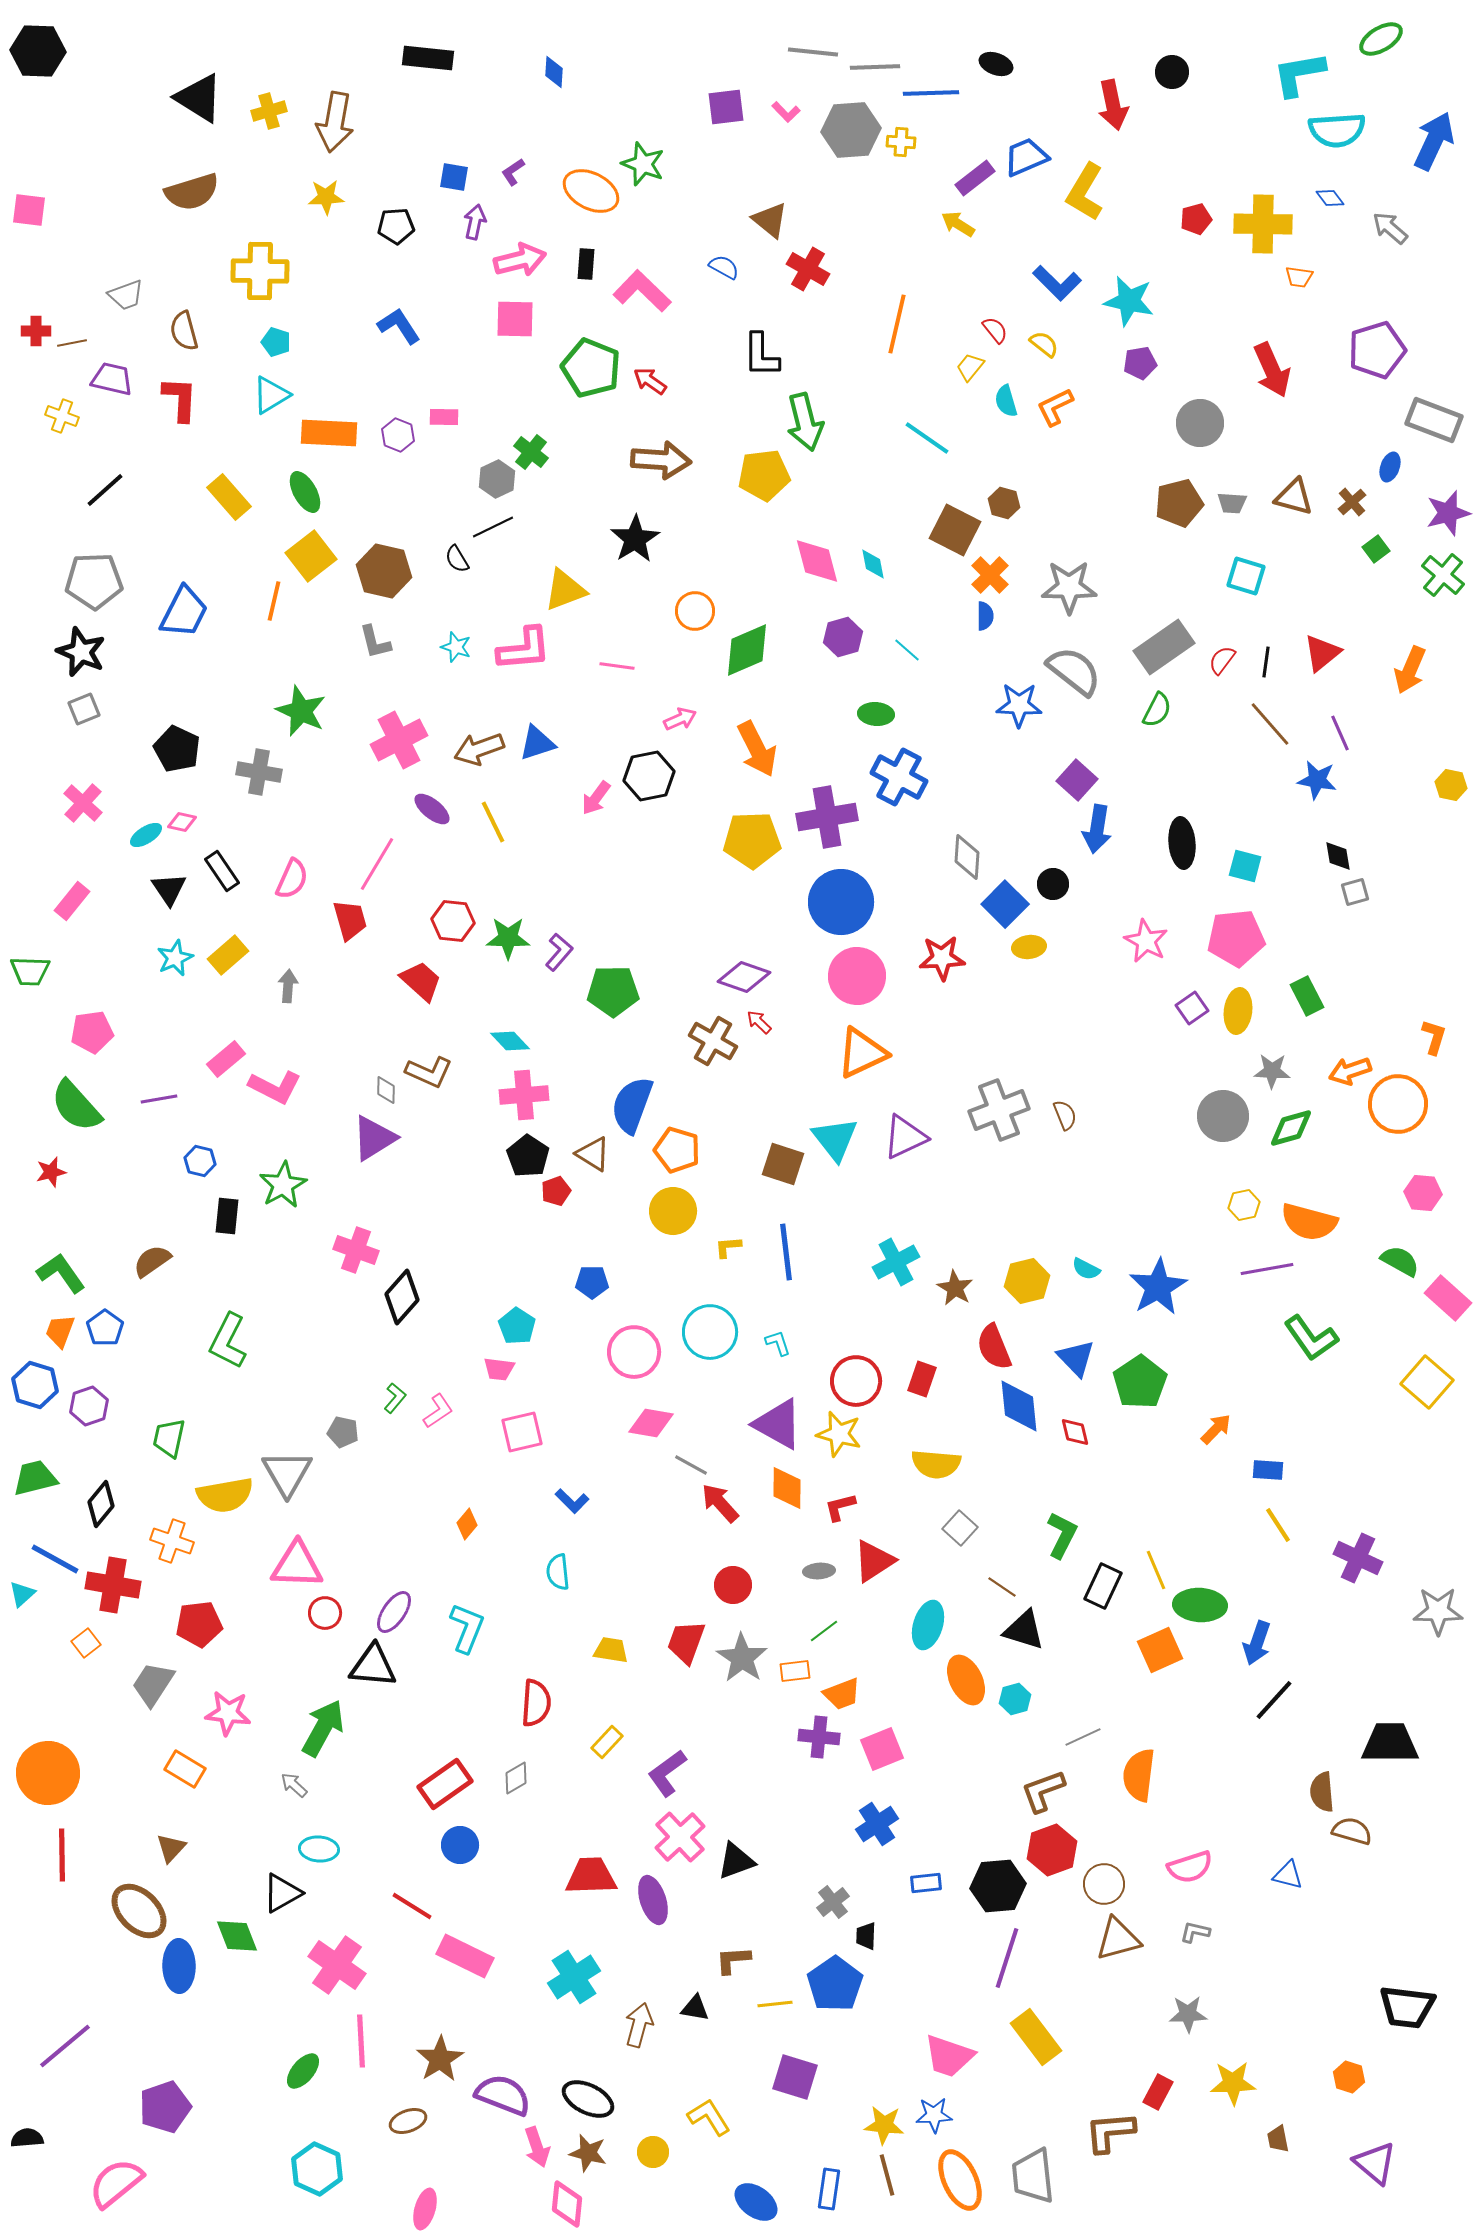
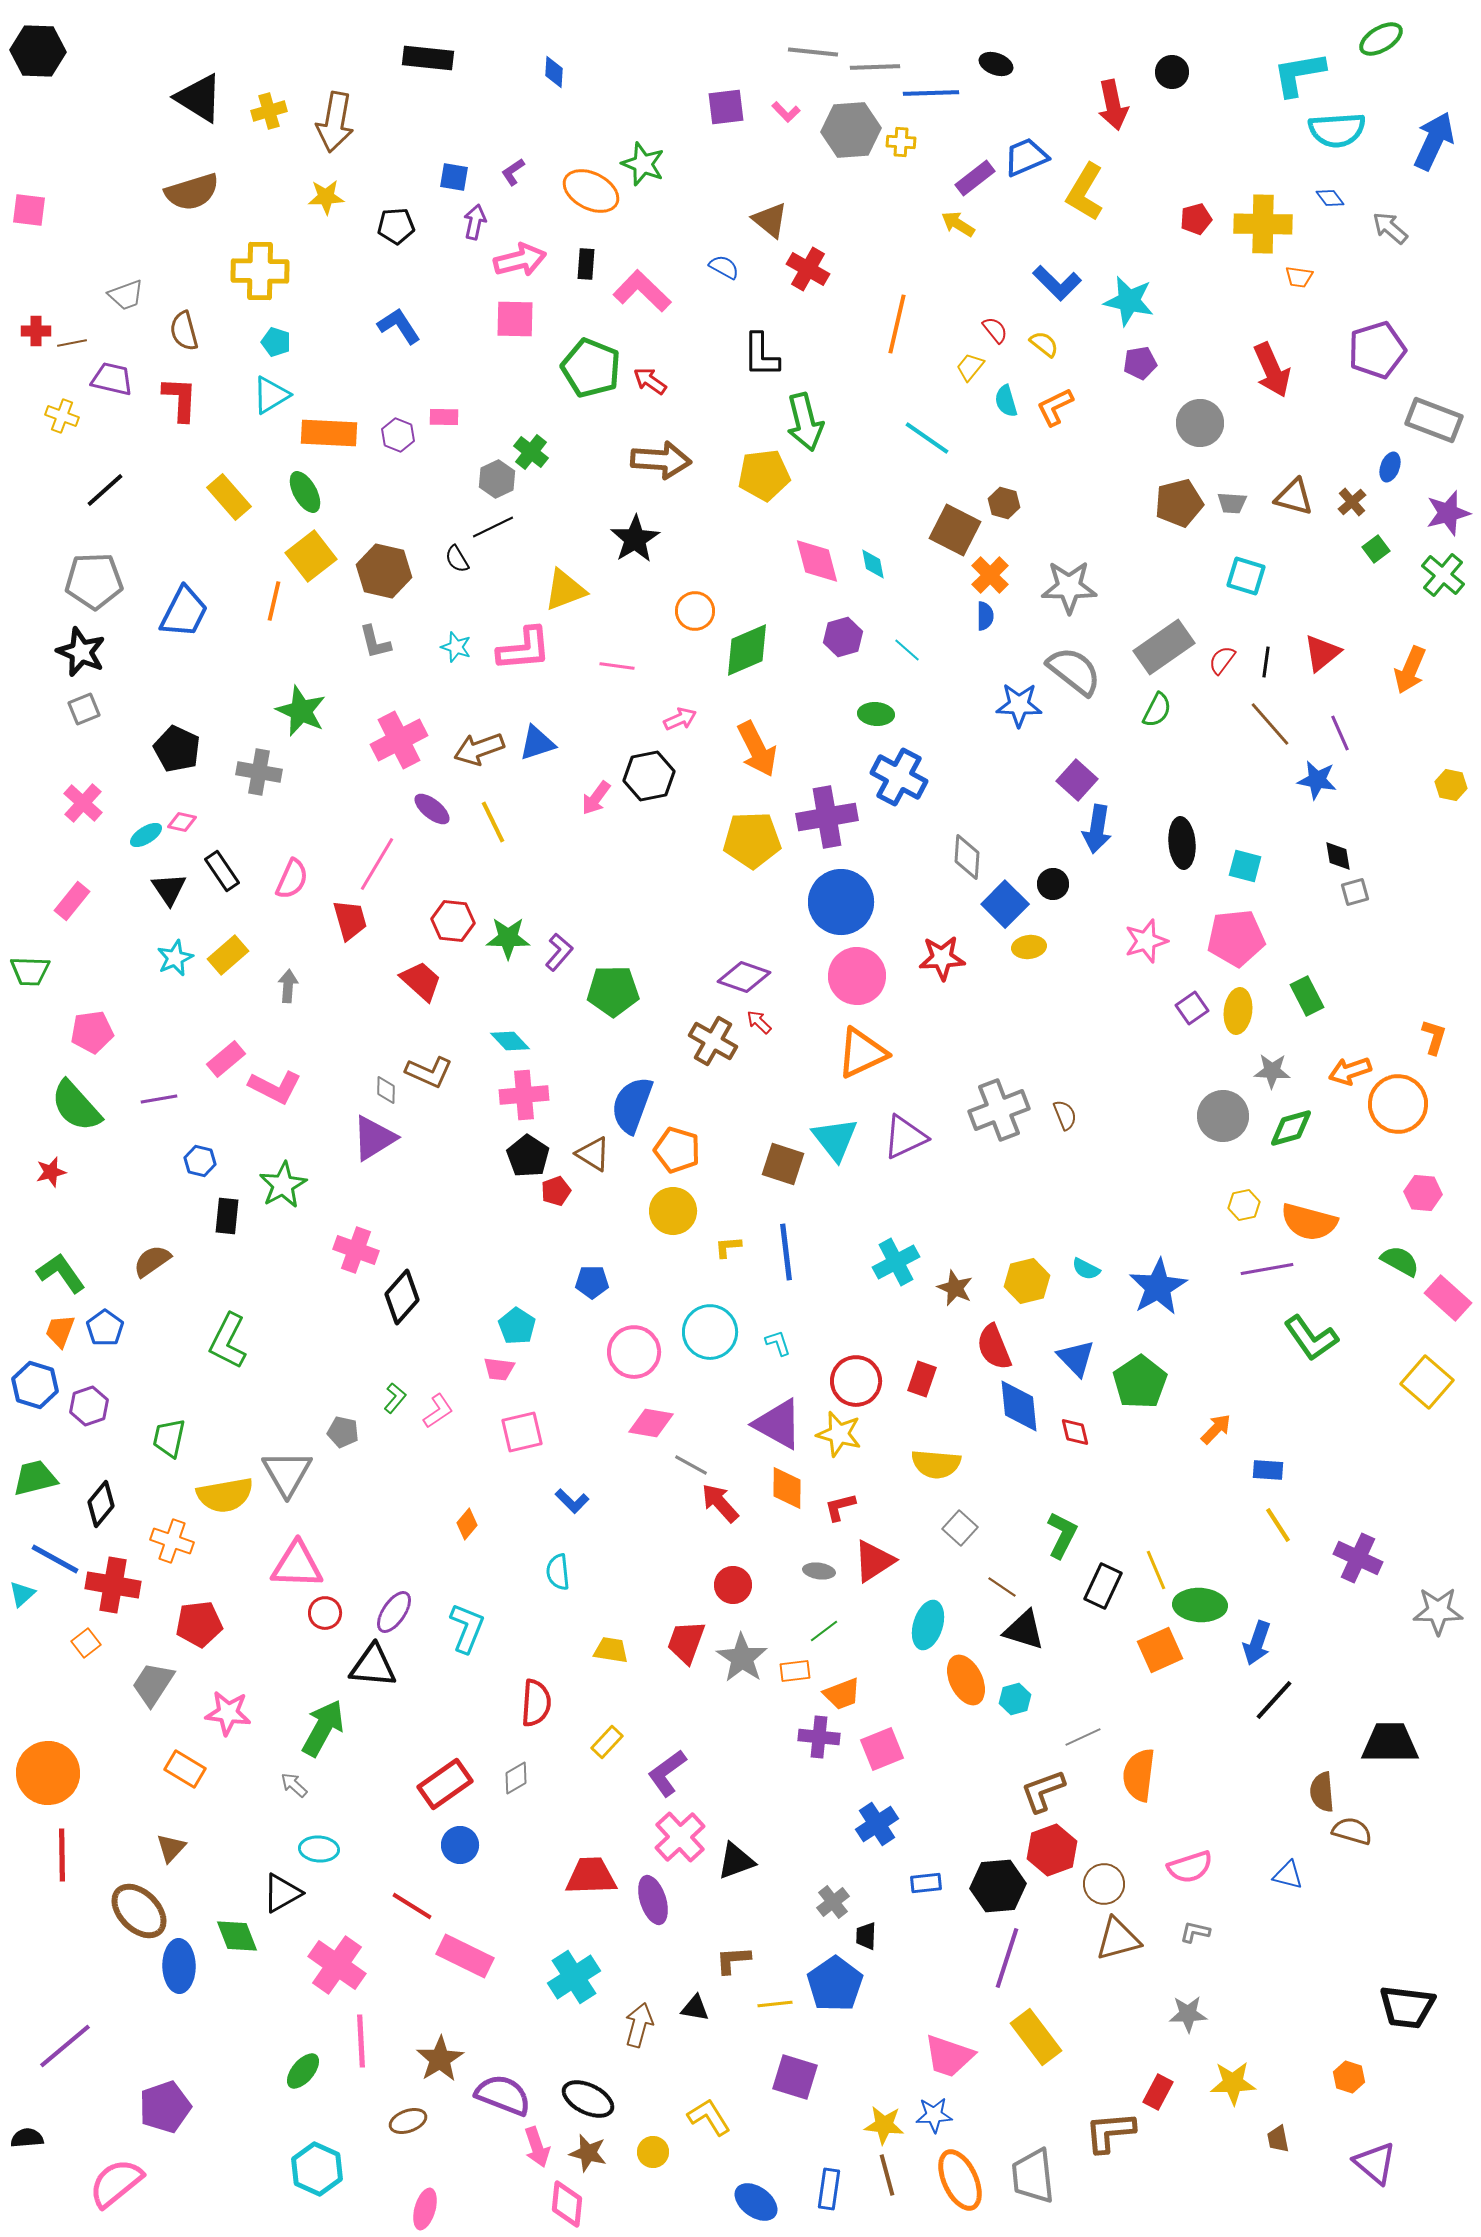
pink star at (1146, 941): rotated 27 degrees clockwise
brown star at (955, 1288): rotated 6 degrees counterclockwise
gray ellipse at (819, 1571): rotated 12 degrees clockwise
